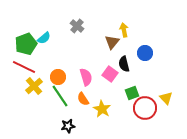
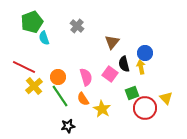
yellow arrow: moved 17 px right, 37 px down
cyan semicircle: rotated 112 degrees clockwise
green pentagon: moved 6 px right, 22 px up
